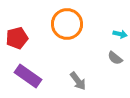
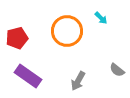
orange circle: moved 7 px down
cyan arrow: moved 19 px left, 16 px up; rotated 32 degrees clockwise
gray semicircle: moved 2 px right, 12 px down
gray arrow: rotated 66 degrees clockwise
